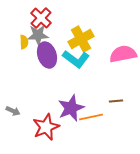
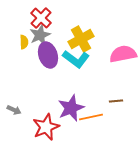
gray star: moved 2 px right; rotated 20 degrees counterclockwise
purple ellipse: moved 1 px right
gray arrow: moved 1 px right, 1 px up
